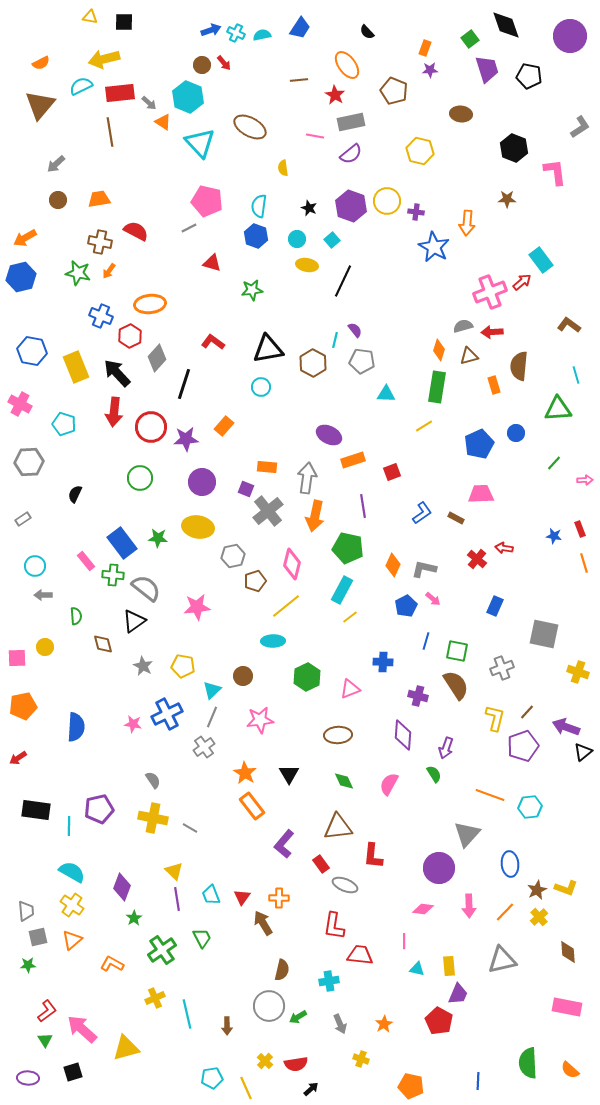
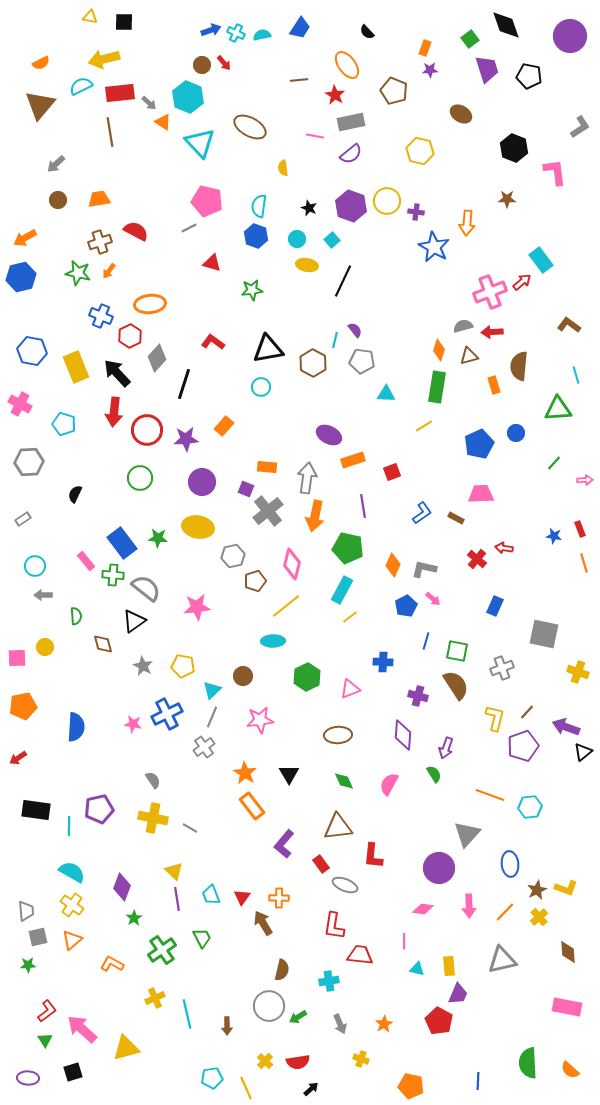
brown ellipse at (461, 114): rotated 25 degrees clockwise
brown cross at (100, 242): rotated 30 degrees counterclockwise
red circle at (151, 427): moved 4 px left, 3 px down
red semicircle at (296, 1064): moved 2 px right, 2 px up
